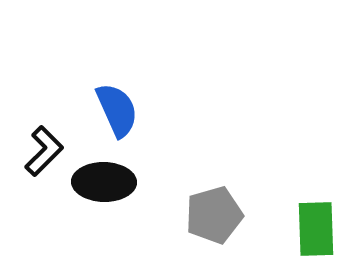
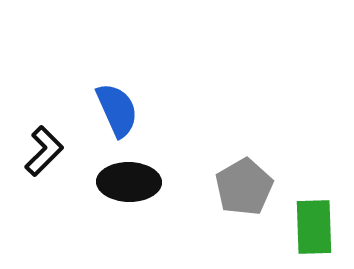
black ellipse: moved 25 px right
gray pentagon: moved 30 px right, 28 px up; rotated 14 degrees counterclockwise
green rectangle: moved 2 px left, 2 px up
